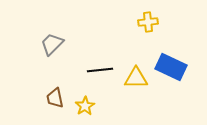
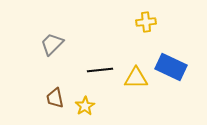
yellow cross: moved 2 px left
